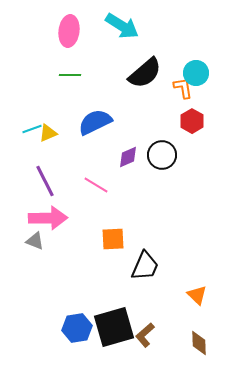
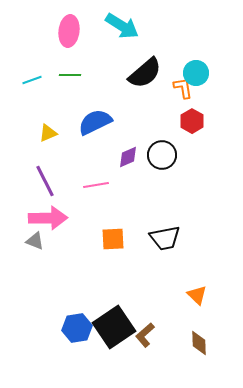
cyan line: moved 49 px up
pink line: rotated 40 degrees counterclockwise
black trapezoid: moved 20 px right, 28 px up; rotated 56 degrees clockwise
black square: rotated 18 degrees counterclockwise
